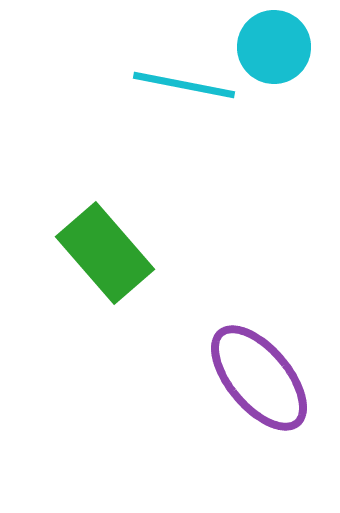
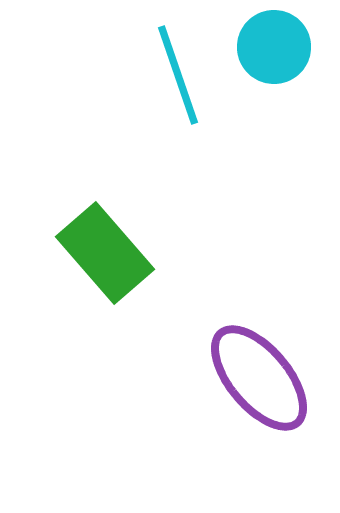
cyan line: moved 6 px left, 10 px up; rotated 60 degrees clockwise
